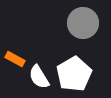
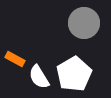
gray circle: moved 1 px right
